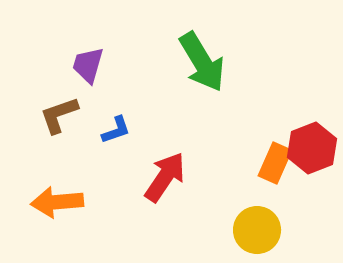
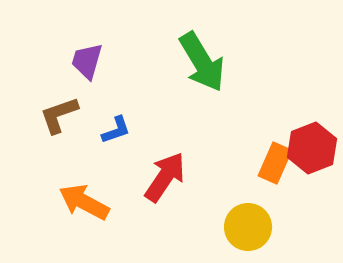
purple trapezoid: moved 1 px left, 4 px up
orange arrow: moved 27 px right; rotated 33 degrees clockwise
yellow circle: moved 9 px left, 3 px up
